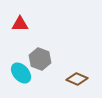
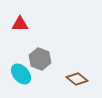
cyan ellipse: moved 1 px down
brown diamond: rotated 15 degrees clockwise
